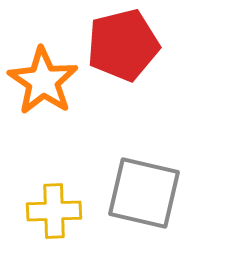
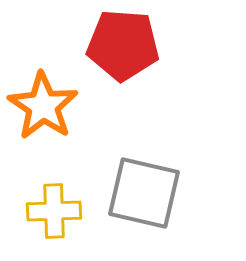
red pentagon: rotated 18 degrees clockwise
orange star: moved 25 px down
